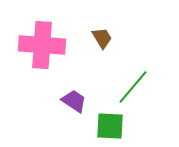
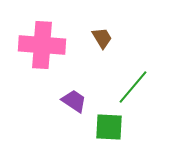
green square: moved 1 px left, 1 px down
